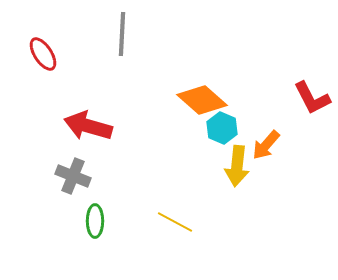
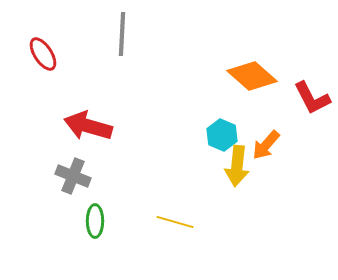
orange diamond: moved 50 px right, 24 px up
cyan hexagon: moved 7 px down
yellow line: rotated 12 degrees counterclockwise
